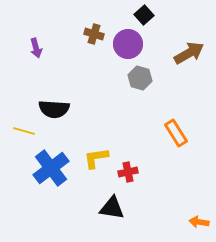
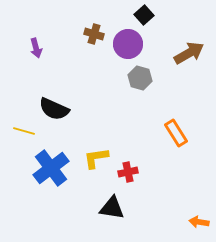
black semicircle: rotated 20 degrees clockwise
